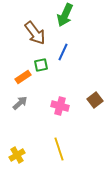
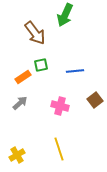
blue line: moved 12 px right, 19 px down; rotated 60 degrees clockwise
